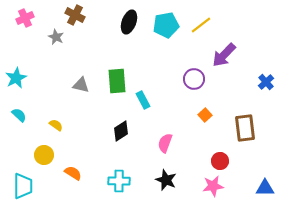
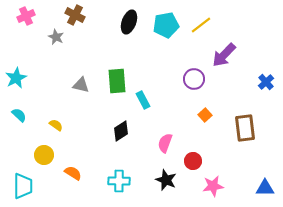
pink cross: moved 1 px right, 2 px up
red circle: moved 27 px left
